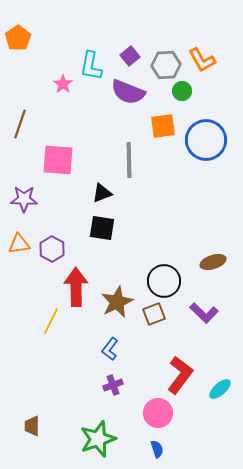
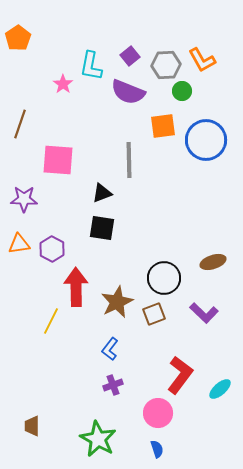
black circle: moved 3 px up
green star: rotated 24 degrees counterclockwise
